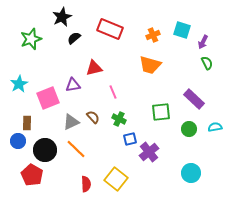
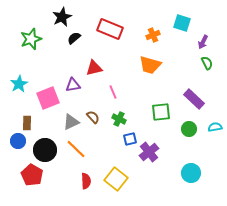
cyan square: moved 7 px up
red semicircle: moved 3 px up
